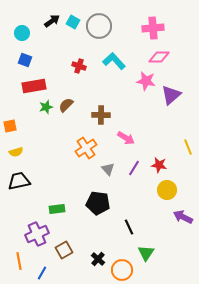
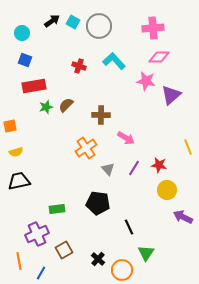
blue line: moved 1 px left
